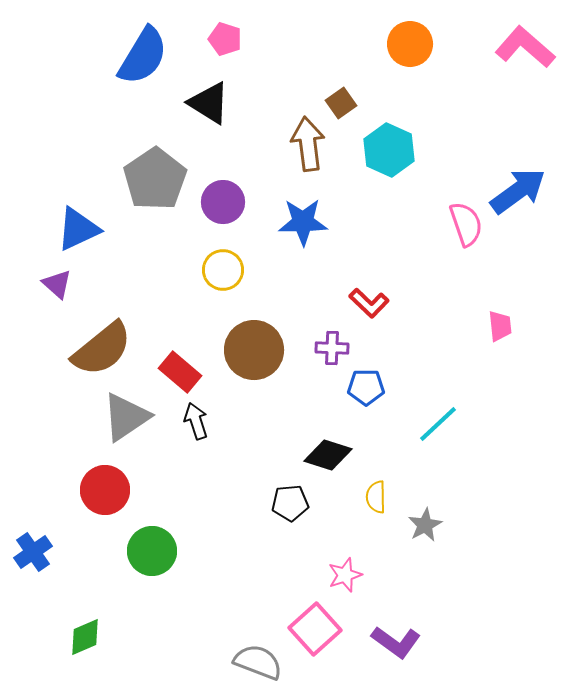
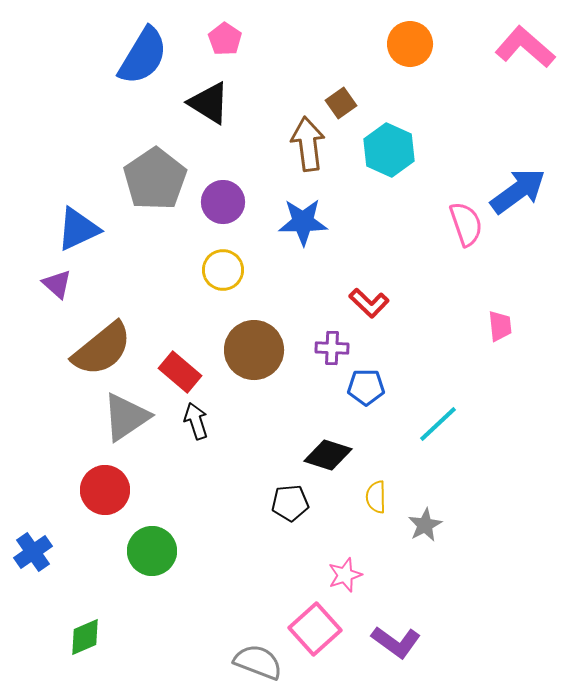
pink pentagon: rotated 16 degrees clockwise
